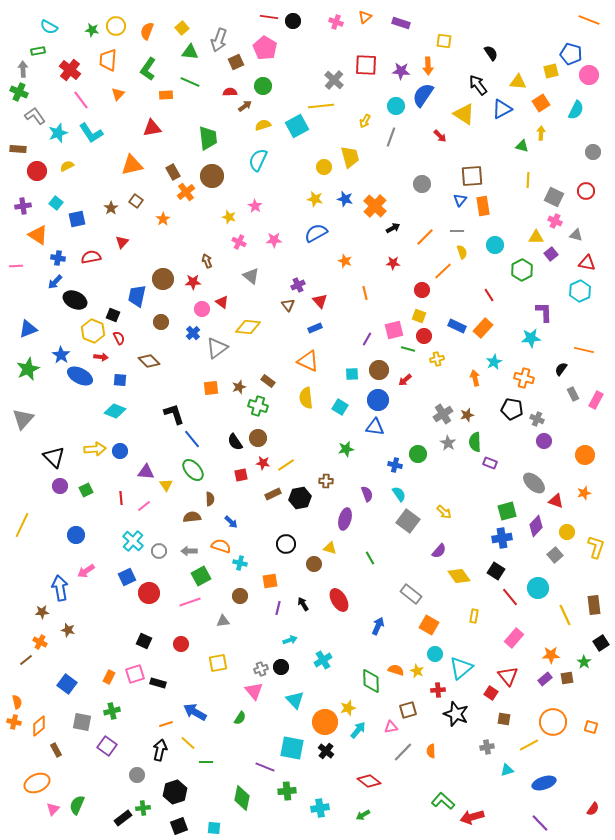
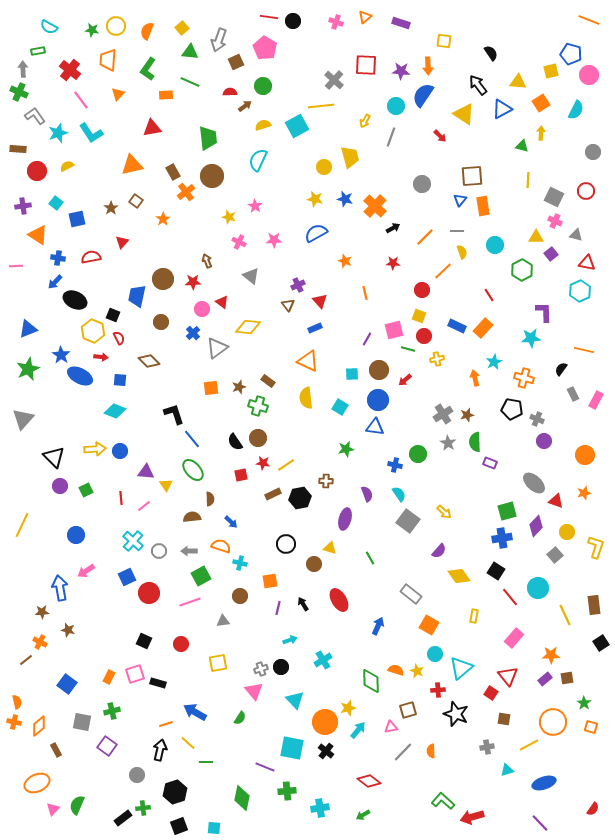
green star at (584, 662): moved 41 px down
